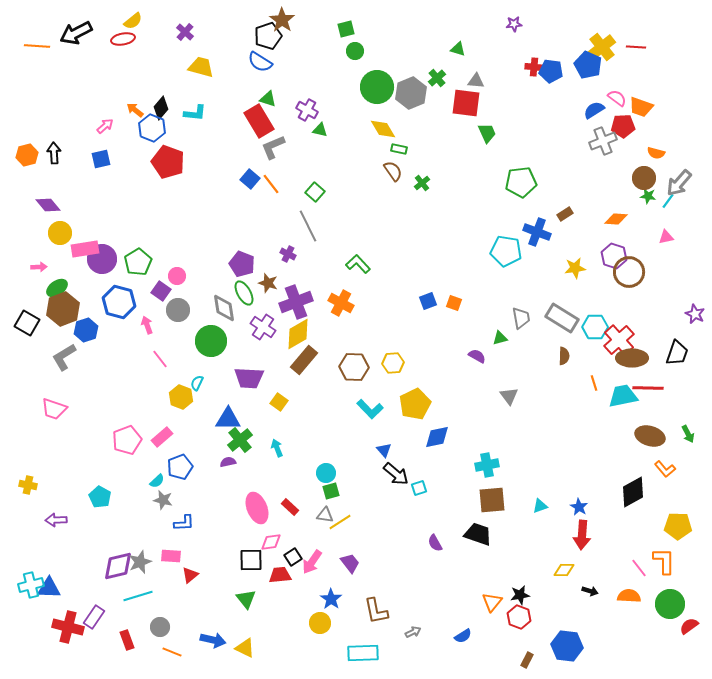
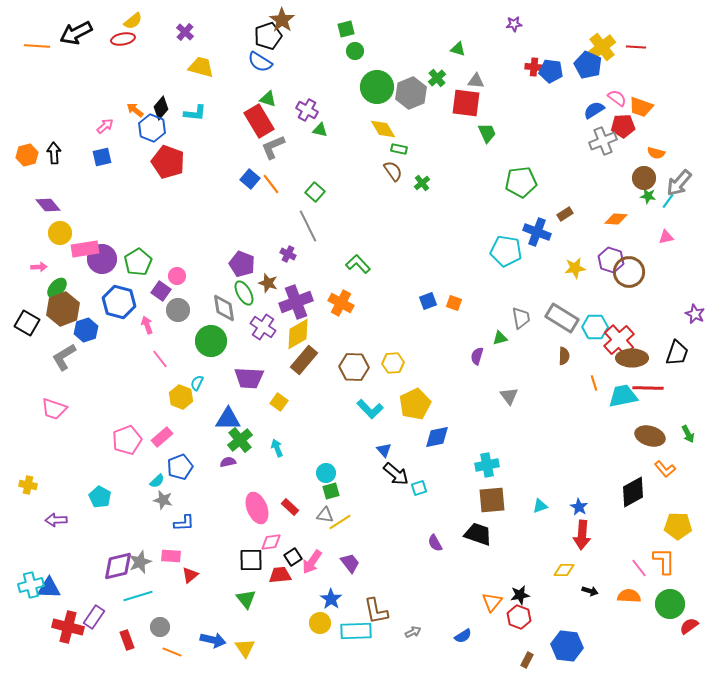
blue square at (101, 159): moved 1 px right, 2 px up
purple hexagon at (614, 256): moved 3 px left, 4 px down
green ellipse at (57, 288): rotated 15 degrees counterclockwise
purple semicircle at (477, 356): rotated 102 degrees counterclockwise
yellow triangle at (245, 648): rotated 30 degrees clockwise
cyan rectangle at (363, 653): moved 7 px left, 22 px up
